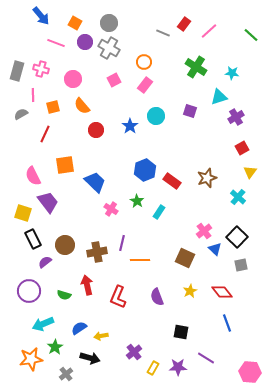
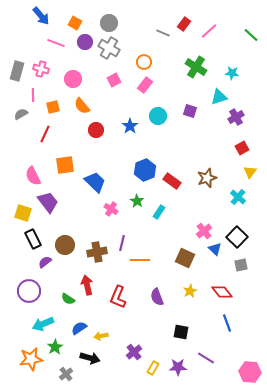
cyan circle at (156, 116): moved 2 px right
green semicircle at (64, 295): moved 4 px right, 4 px down; rotated 16 degrees clockwise
